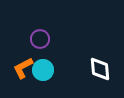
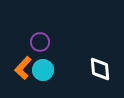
purple circle: moved 3 px down
orange L-shape: rotated 20 degrees counterclockwise
